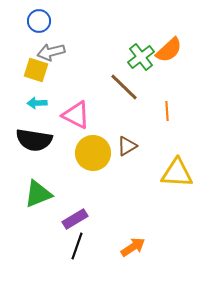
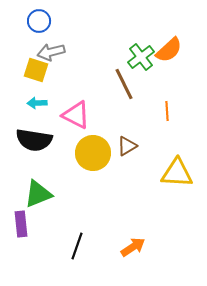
brown line: moved 3 px up; rotated 20 degrees clockwise
purple rectangle: moved 54 px left, 5 px down; rotated 65 degrees counterclockwise
